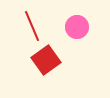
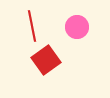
red line: rotated 12 degrees clockwise
